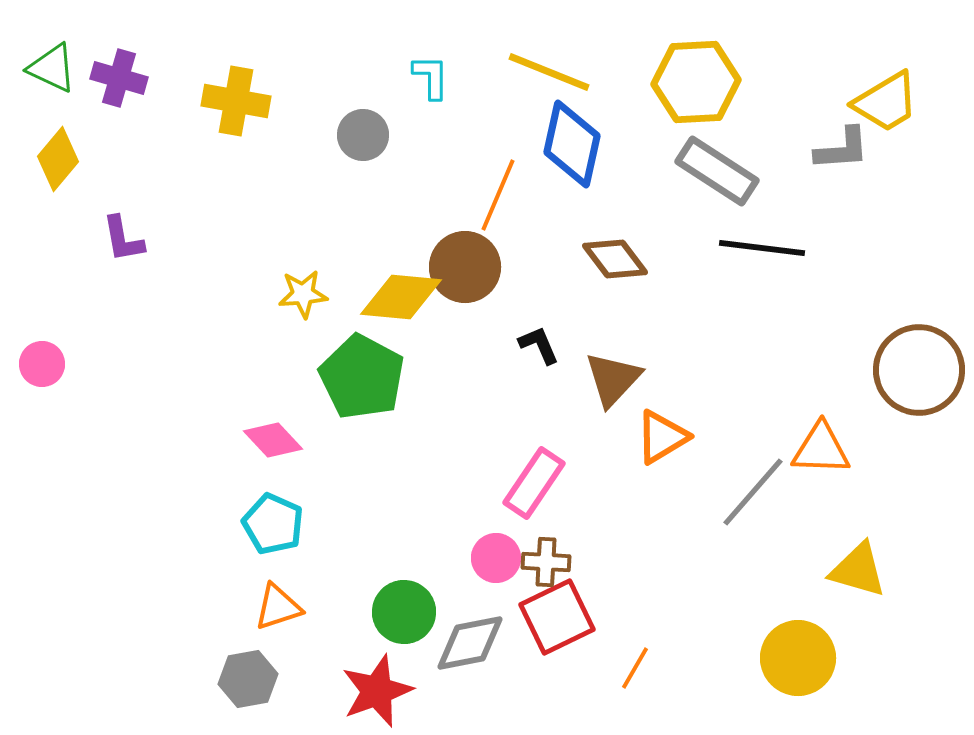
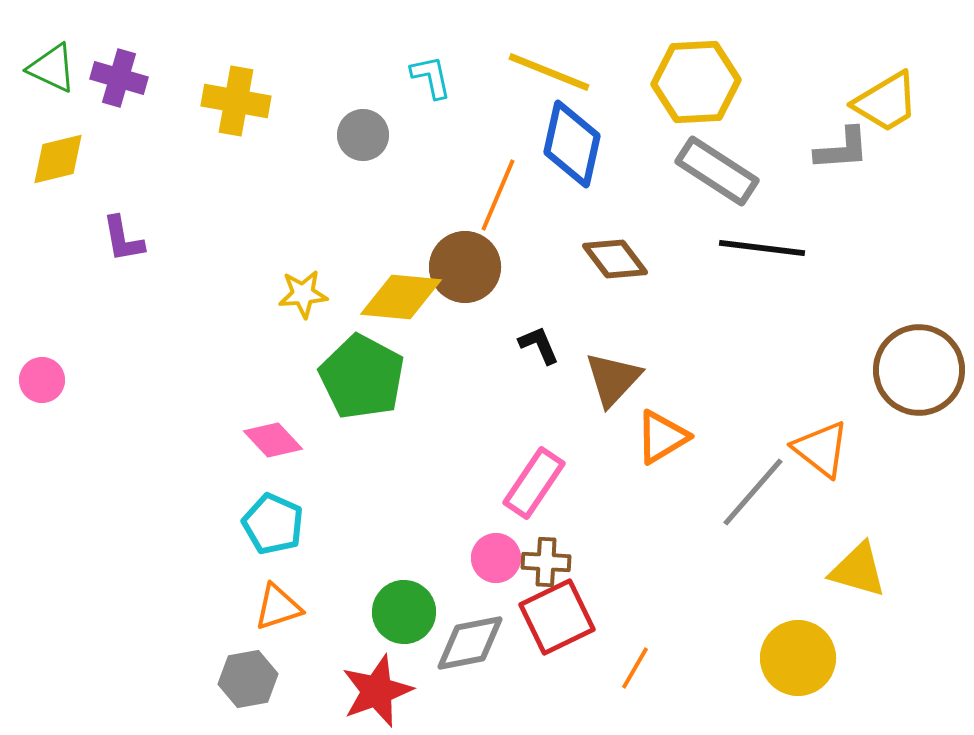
cyan L-shape at (431, 77): rotated 12 degrees counterclockwise
yellow diamond at (58, 159): rotated 36 degrees clockwise
pink circle at (42, 364): moved 16 px down
orange triangle at (821, 449): rotated 36 degrees clockwise
